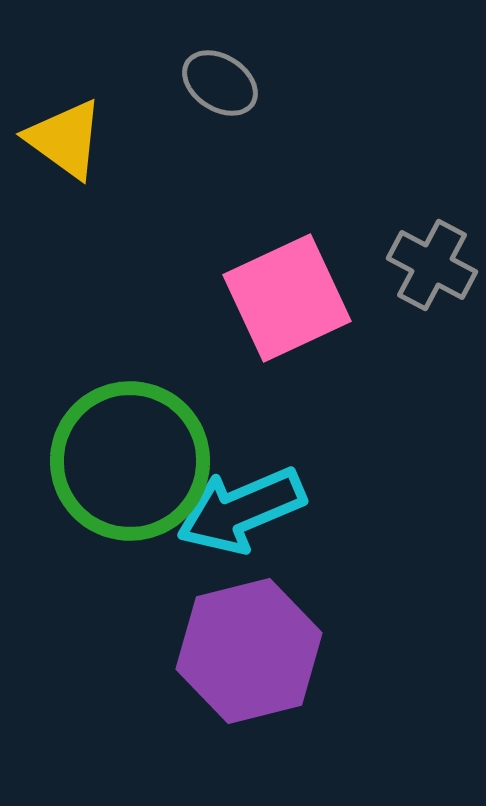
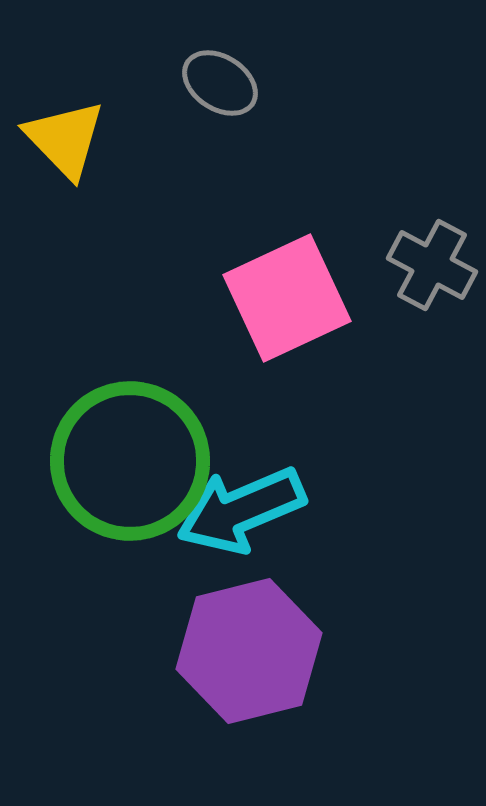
yellow triangle: rotated 10 degrees clockwise
